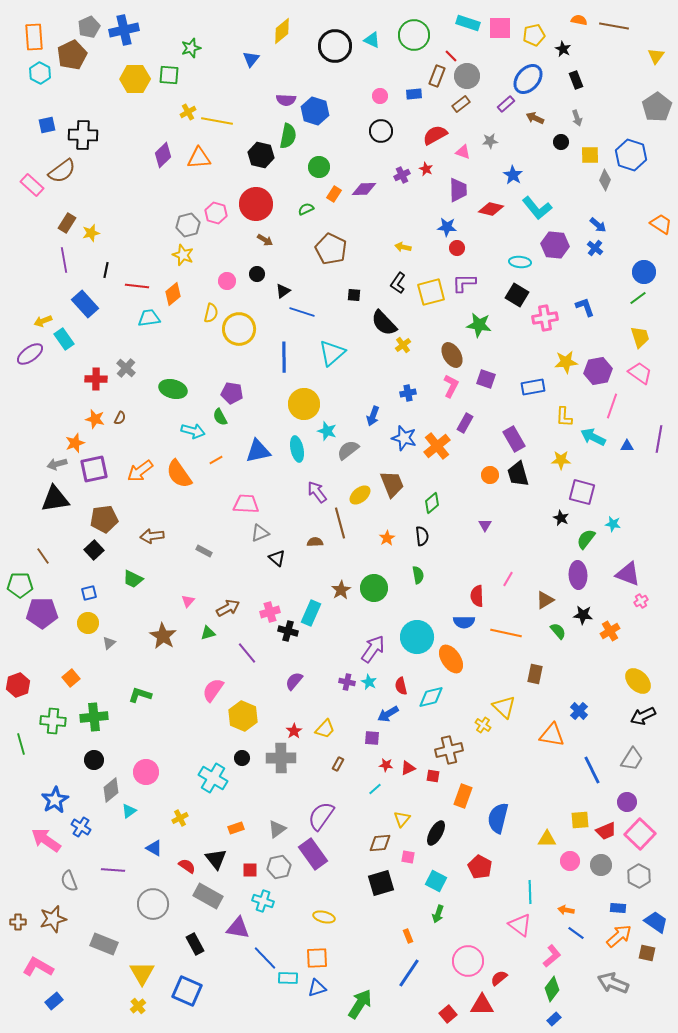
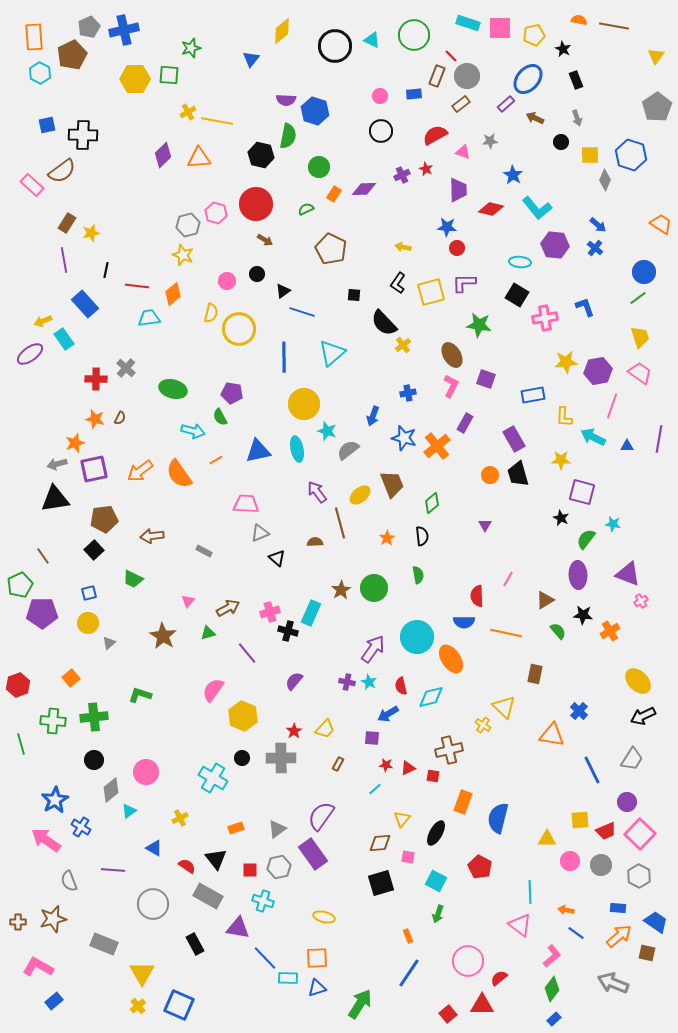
blue rectangle at (533, 387): moved 8 px down
green pentagon at (20, 585): rotated 25 degrees counterclockwise
orange rectangle at (463, 796): moved 6 px down
blue square at (187, 991): moved 8 px left, 14 px down
